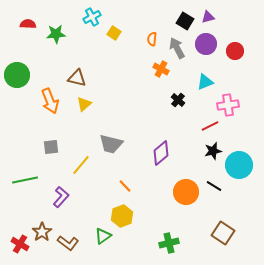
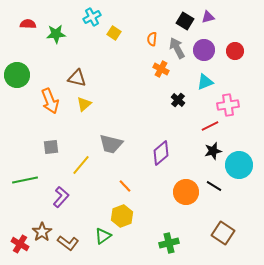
purple circle: moved 2 px left, 6 px down
